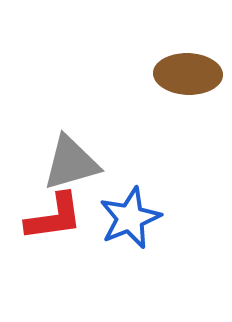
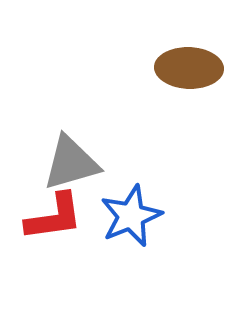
brown ellipse: moved 1 px right, 6 px up
blue star: moved 1 px right, 2 px up
